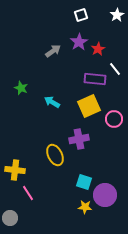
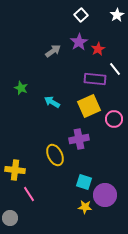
white square: rotated 24 degrees counterclockwise
pink line: moved 1 px right, 1 px down
